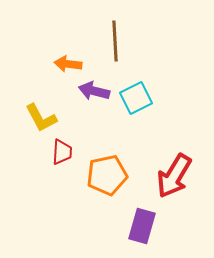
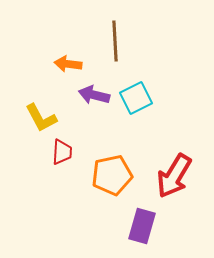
purple arrow: moved 4 px down
orange pentagon: moved 5 px right
